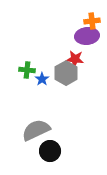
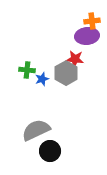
blue star: rotated 16 degrees clockwise
